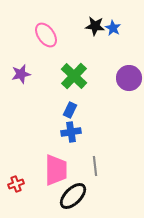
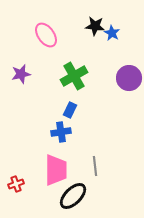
blue star: moved 1 px left, 5 px down
green cross: rotated 16 degrees clockwise
blue cross: moved 10 px left
